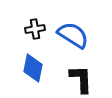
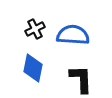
black cross: rotated 18 degrees counterclockwise
blue semicircle: rotated 28 degrees counterclockwise
